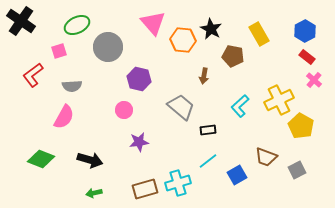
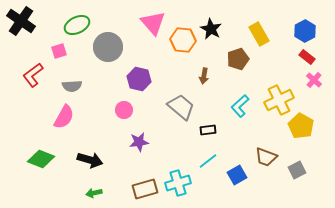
brown pentagon: moved 5 px right, 3 px down; rotated 30 degrees counterclockwise
